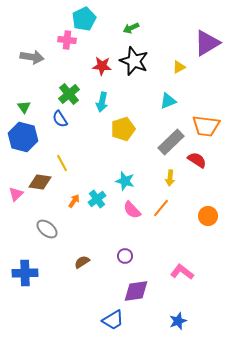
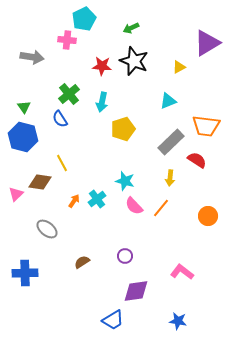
pink semicircle: moved 2 px right, 4 px up
blue star: rotated 30 degrees clockwise
